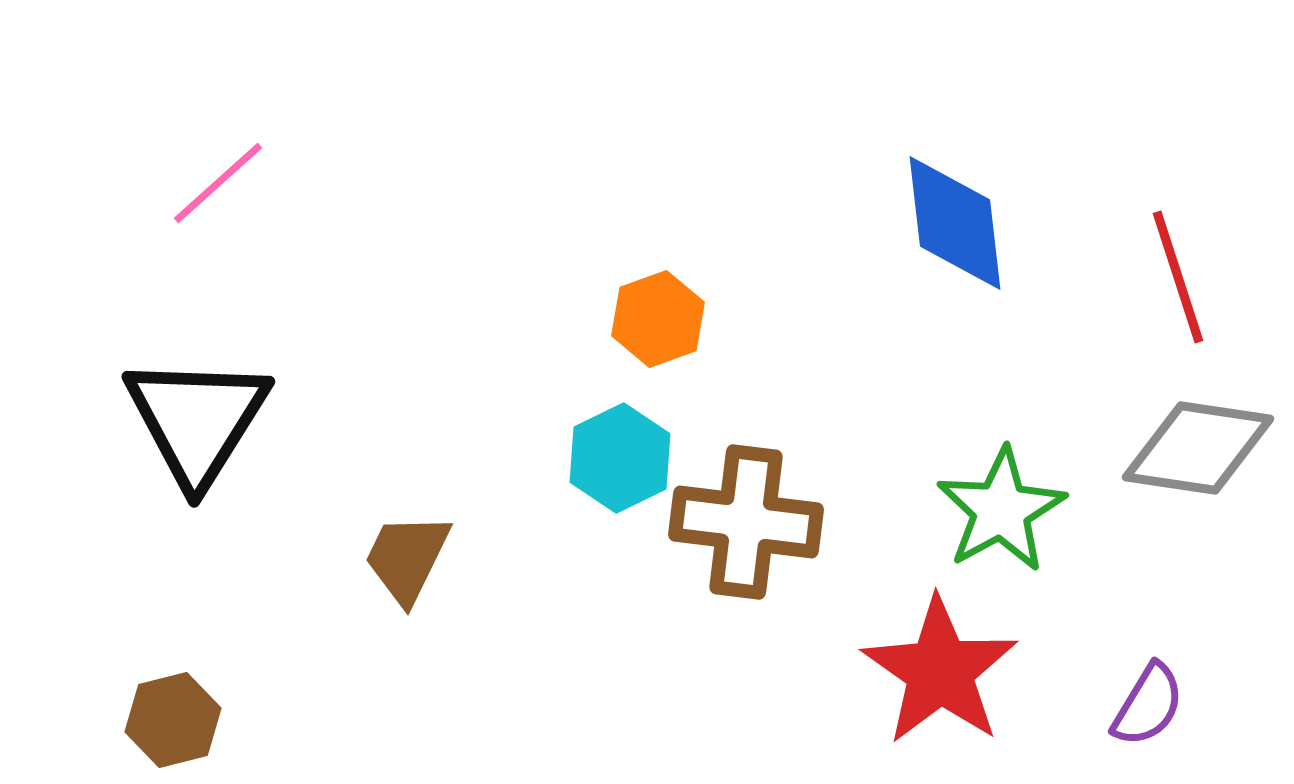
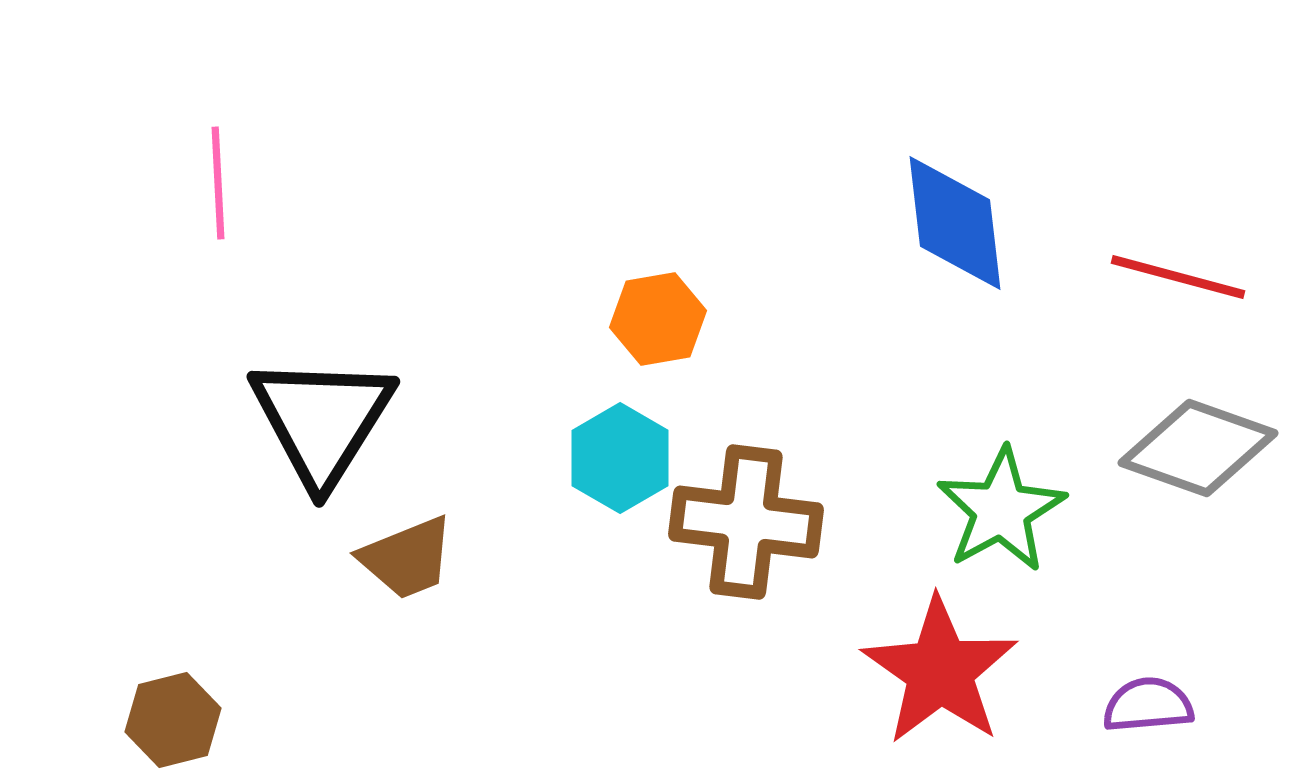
pink line: rotated 51 degrees counterclockwise
red line: rotated 57 degrees counterclockwise
orange hexagon: rotated 10 degrees clockwise
black triangle: moved 125 px right
gray diamond: rotated 11 degrees clockwise
cyan hexagon: rotated 4 degrees counterclockwise
brown trapezoid: rotated 138 degrees counterclockwise
purple semicircle: rotated 126 degrees counterclockwise
